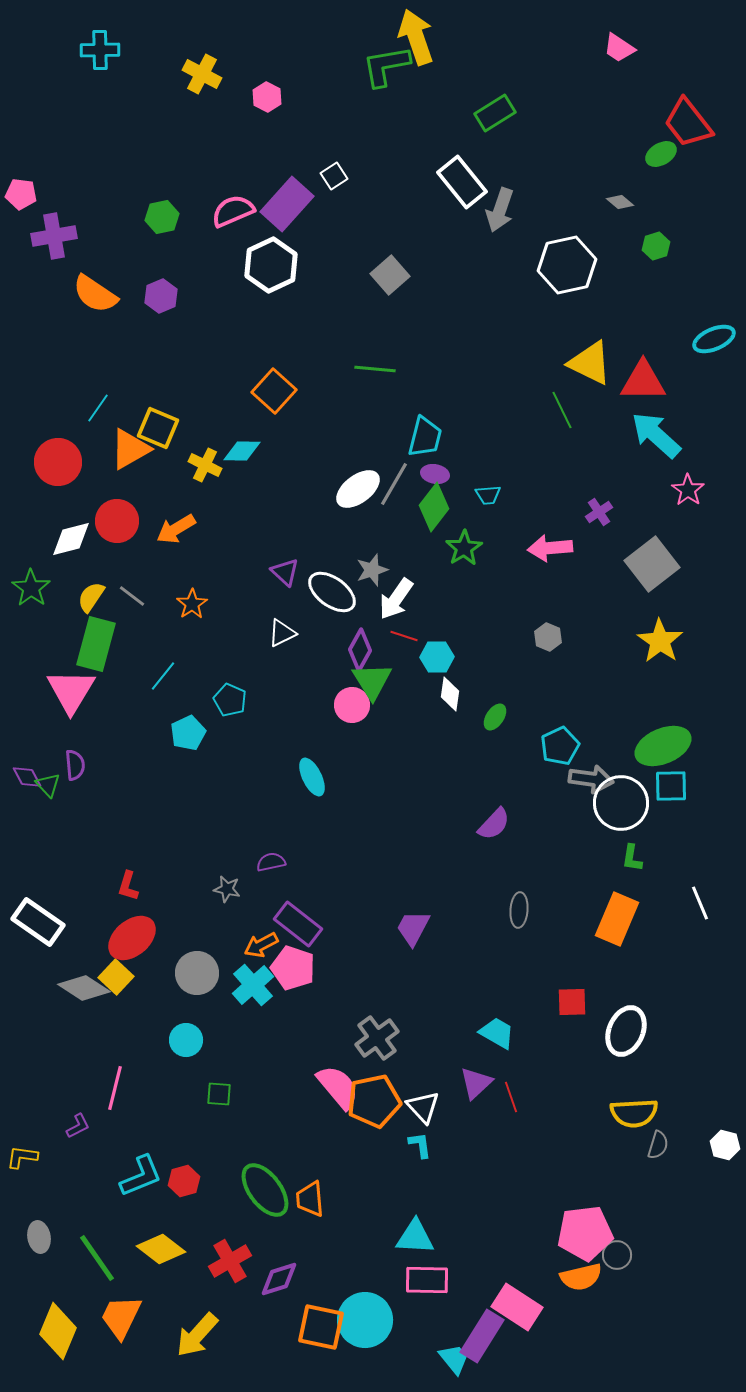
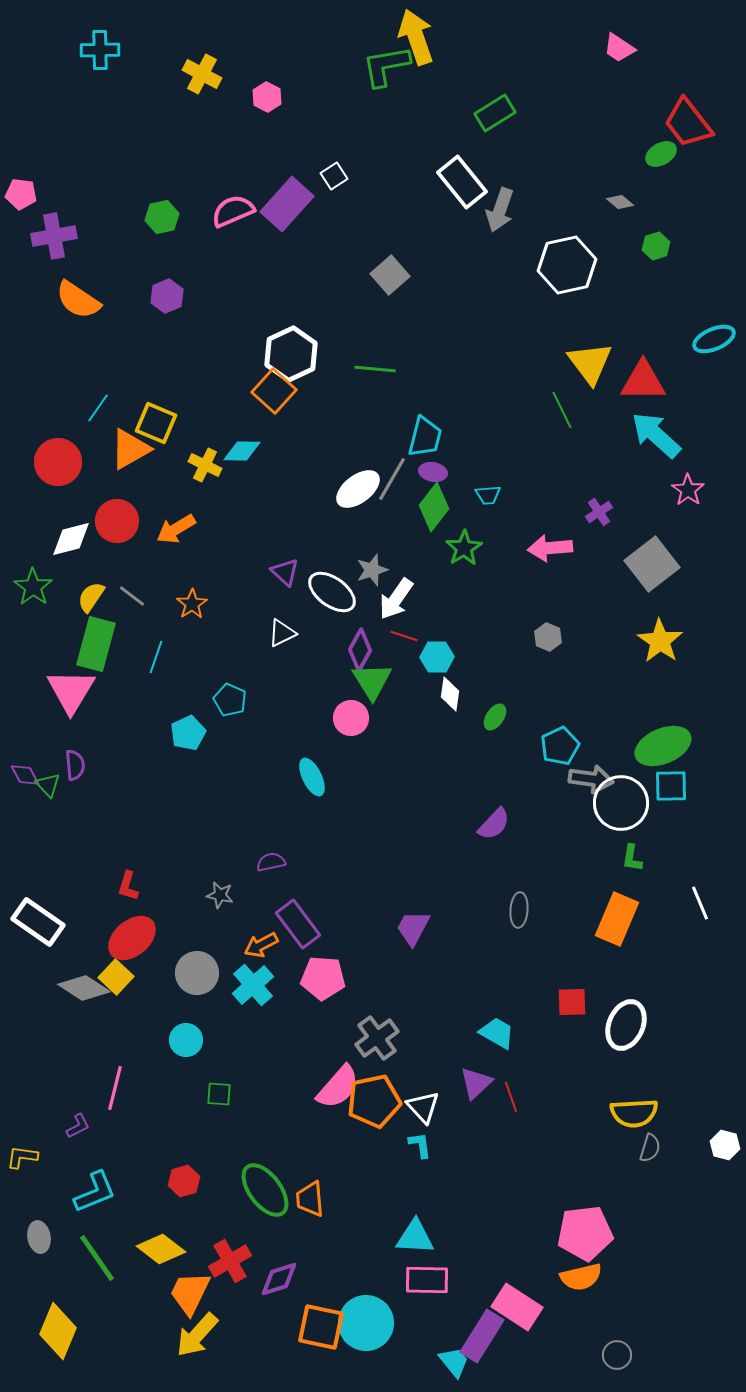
white hexagon at (271, 265): moved 20 px right, 89 px down
orange semicircle at (95, 294): moved 17 px left, 6 px down
purple hexagon at (161, 296): moved 6 px right
yellow triangle at (590, 363): rotated 27 degrees clockwise
yellow square at (158, 428): moved 2 px left, 5 px up
purple ellipse at (435, 474): moved 2 px left, 2 px up
gray line at (394, 484): moved 2 px left, 5 px up
green star at (31, 588): moved 2 px right, 1 px up
cyan line at (163, 676): moved 7 px left, 19 px up; rotated 20 degrees counterclockwise
pink circle at (352, 705): moved 1 px left, 13 px down
purple diamond at (27, 777): moved 2 px left, 2 px up
gray star at (227, 889): moved 7 px left, 6 px down
purple rectangle at (298, 924): rotated 15 degrees clockwise
pink pentagon at (293, 968): moved 30 px right, 10 px down; rotated 15 degrees counterclockwise
white ellipse at (626, 1031): moved 6 px up
pink semicircle at (338, 1087): rotated 81 degrees clockwise
gray semicircle at (658, 1145): moved 8 px left, 3 px down
cyan L-shape at (141, 1176): moved 46 px left, 16 px down
gray circle at (617, 1255): moved 100 px down
orange trapezoid at (121, 1317): moved 69 px right, 24 px up
cyan circle at (365, 1320): moved 1 px right, 3 px down
cyan trapezoid at (454, 1359): moved 3 px down
